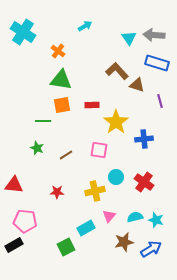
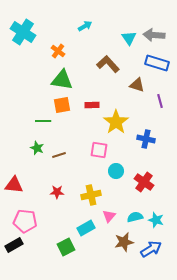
brown L-shape: moved 9 px left, 7 px up
green triangle: moved 1 px right
blue cross: moved 2 px right; rotated 18 degrees clockwise
brown line: moved 7 px left; rotated 16 degrees clockwise
cyan circle: moved 6 px up
yellow cross: moved 4 px left, 4 px down
